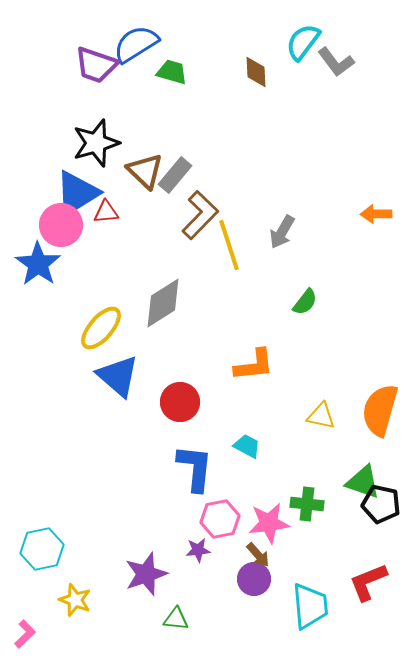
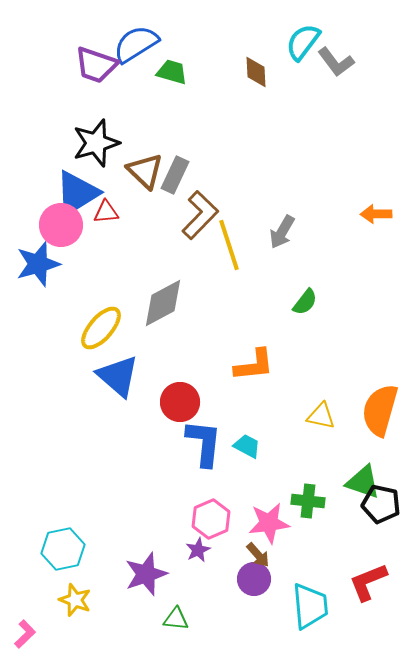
gray rectangle at (175, 175): rotated 15 degrees counterclockwise
blue star at (38, 264): rotated 21 degrees clockwise
gray diamond at (163, 303): rotated 4 degrees clockwise
blue L-shape at (195, 468): moved 9 px right, 25 px up
green cross at (307, 504): moved 1 px right, 3 px up
pink hexagon at (220, 519): moved 9 px left; rotated 12 degrees counterclockwise
cyan hexagon at (42, 549): moved 21 px right
purple star at (198, 550): rotated 20 degrees counterclockwise
